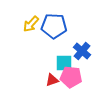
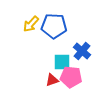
cyan square: moved 2 px left, 1 px up
